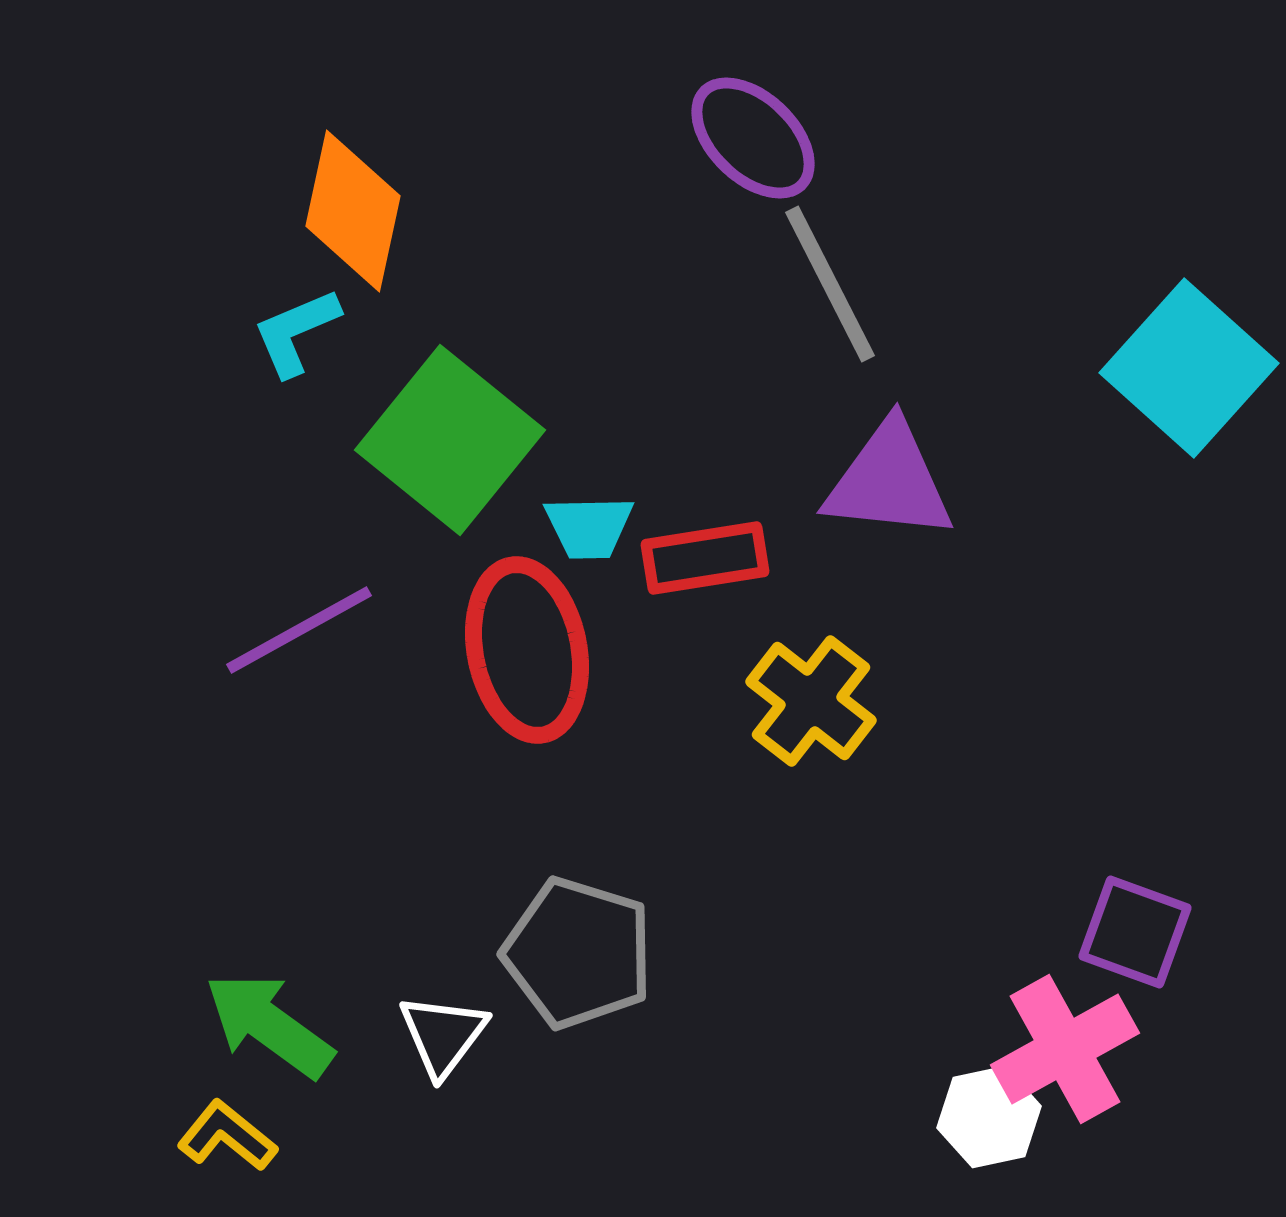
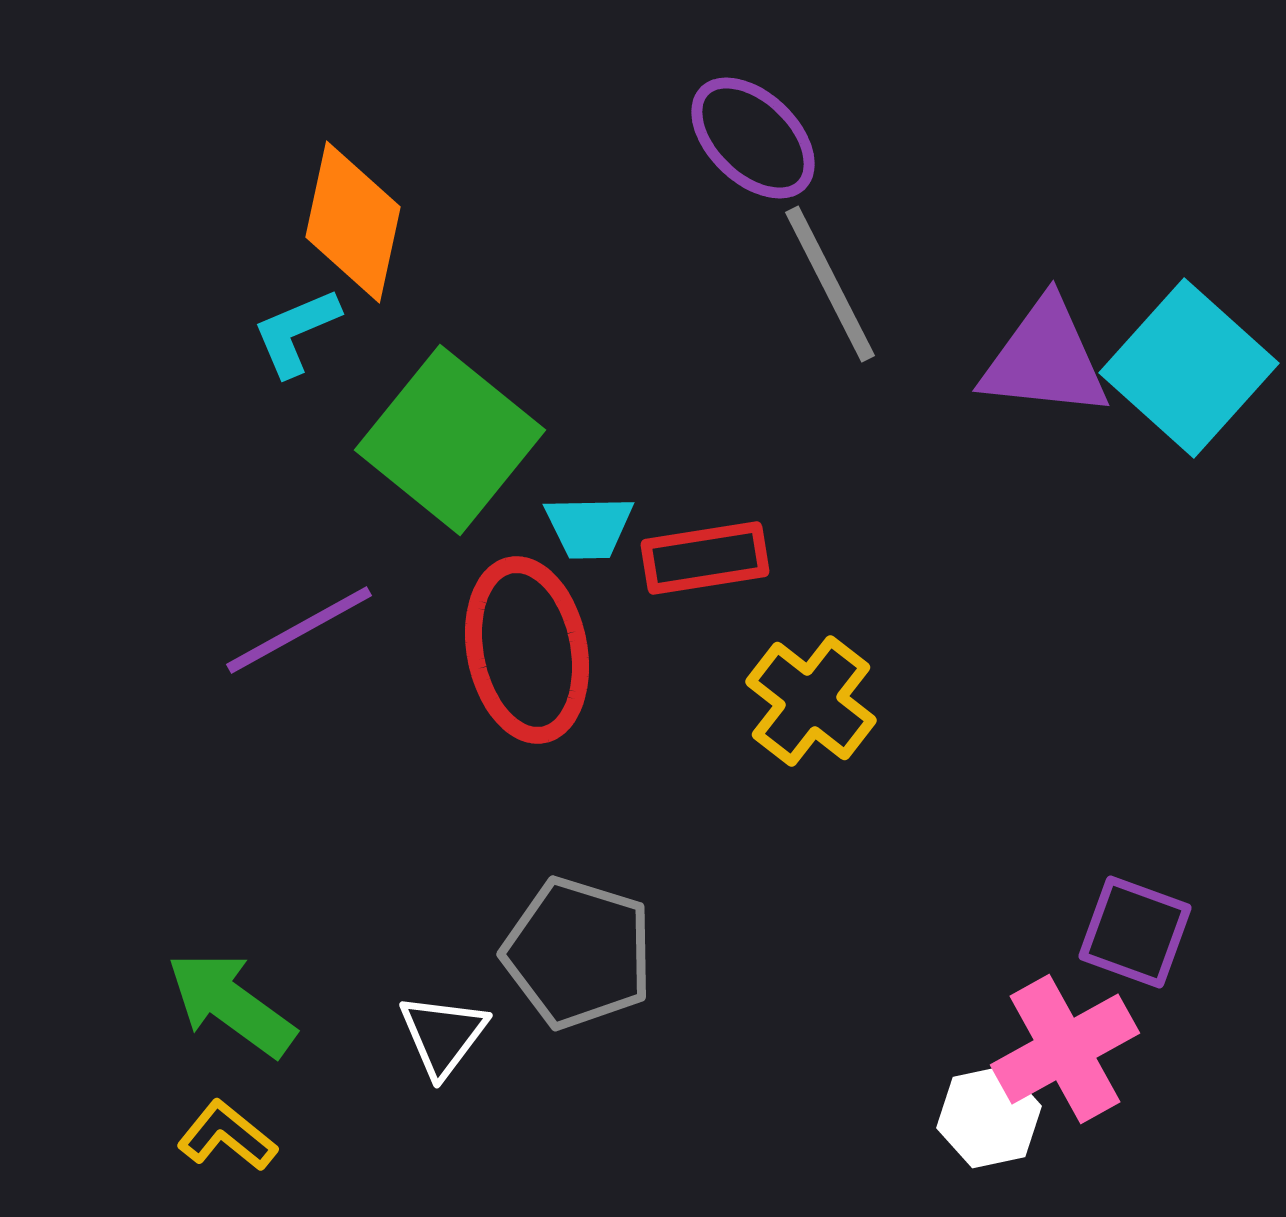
orange diamond: moved 11 px down
purple triangle: moved 156 px right, 122 px up
green arrow: moved 38 px left, 21 px up
